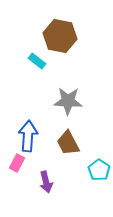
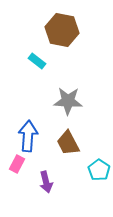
brown hexagon: moved 2 px right, 6 px up
pink rectangle: moved 1 px down
